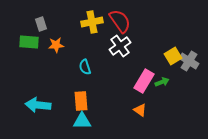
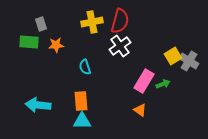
red semicircle: rotated 50 degrees clockwise
green arrow: moved 1 px right, 2 px down
